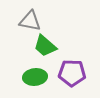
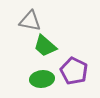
purple pentagon: moved 2 px right, 2 px up; rotated 24 degrees clockwise
green ellipse: moved 7 px right, 2 px down
